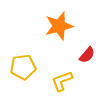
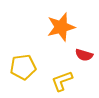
orange star: moved 2 px right, 1 px down
red semicircle: moved 3 px left; rotated 66 degrees clockwise
